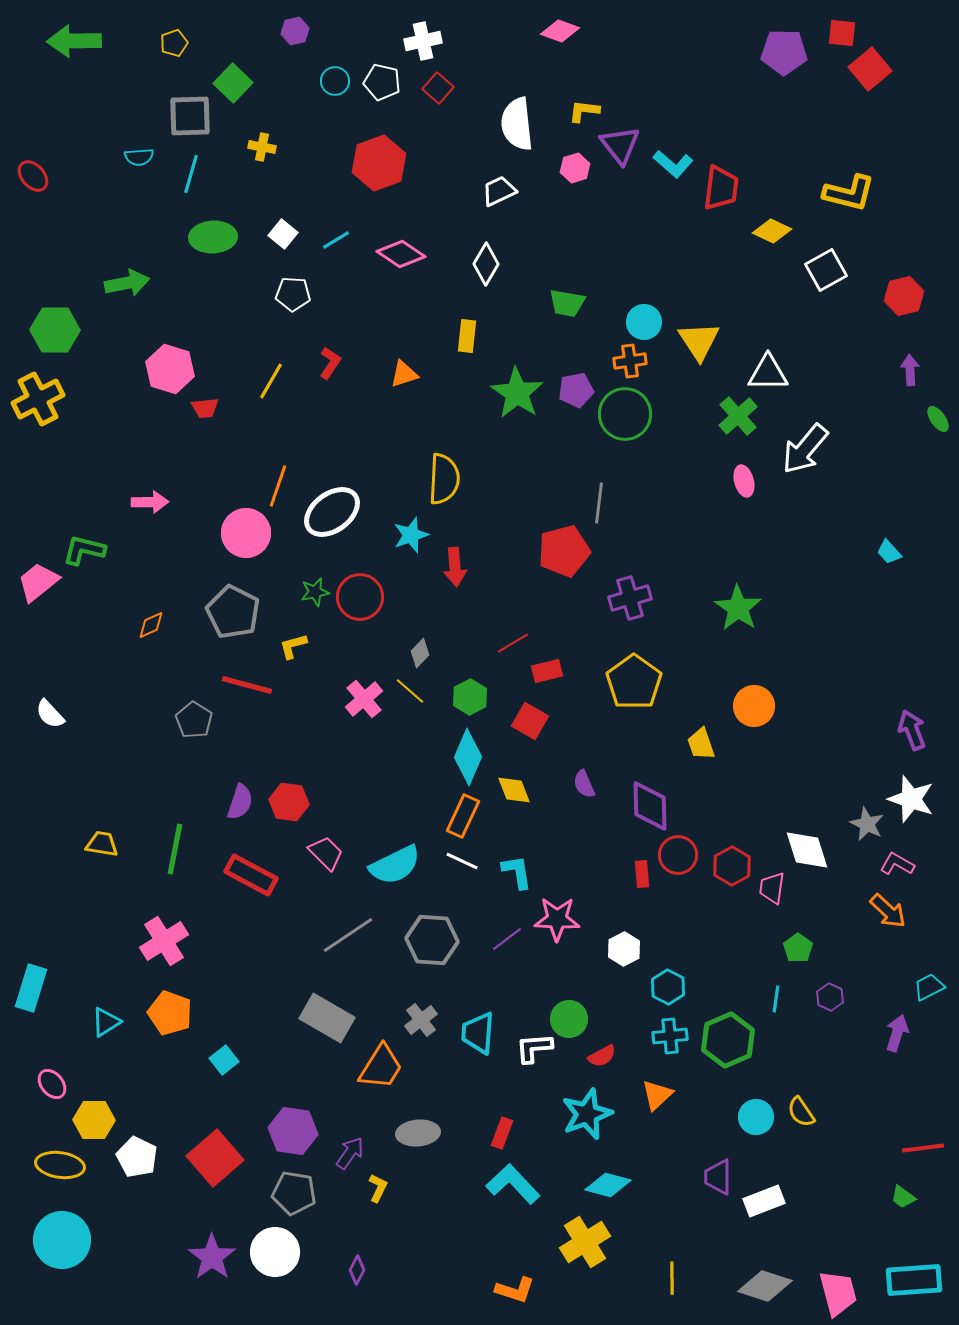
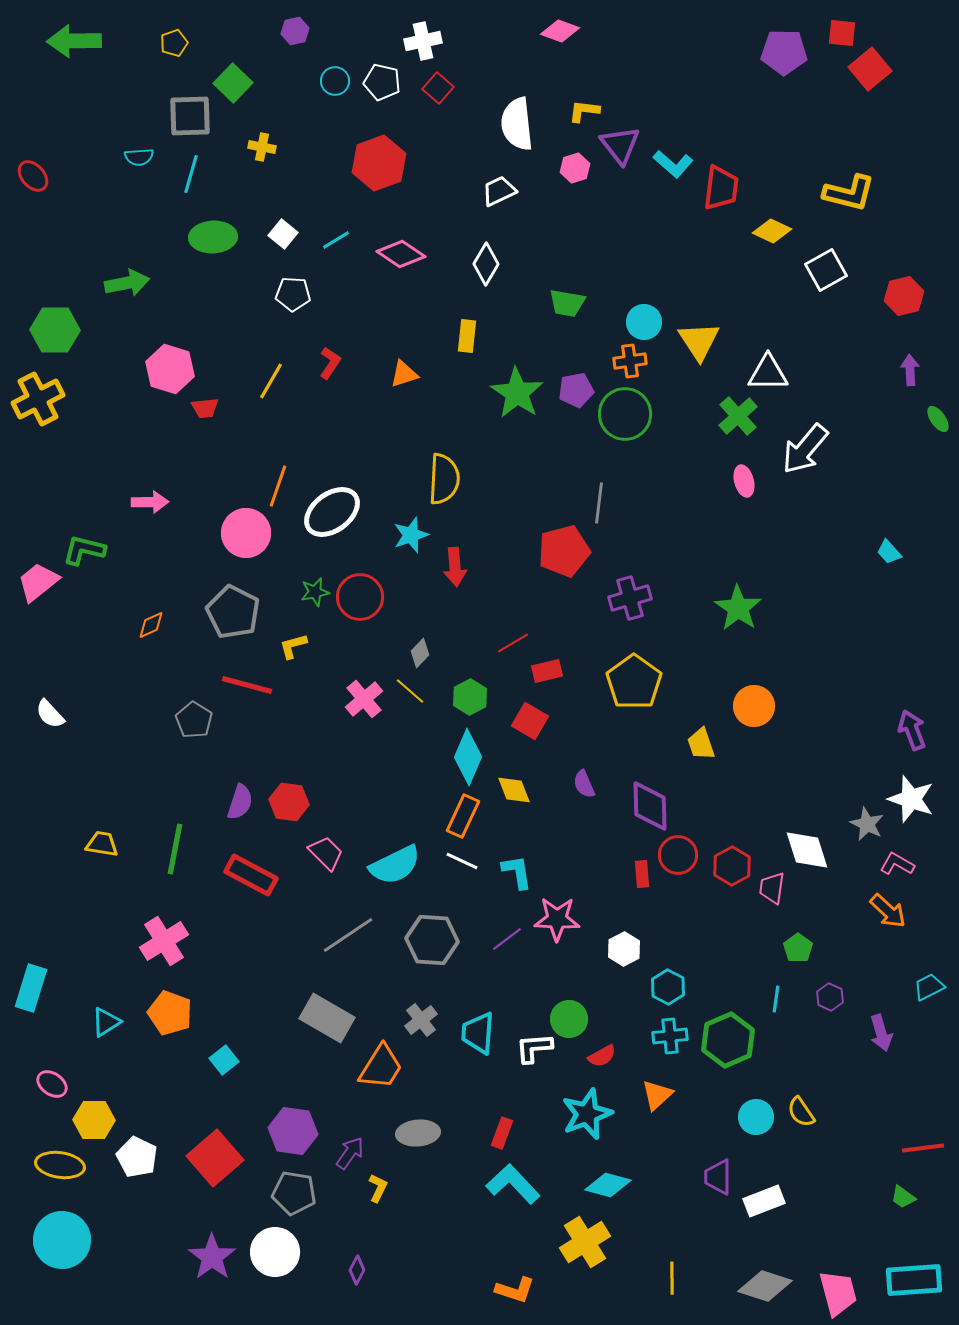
purple arrow at (897, 1033): moved 16 px left; rotated 147 degrees clockwise
pink ellipse at (52, 1084): rotated 16 degrees counterclockwise
